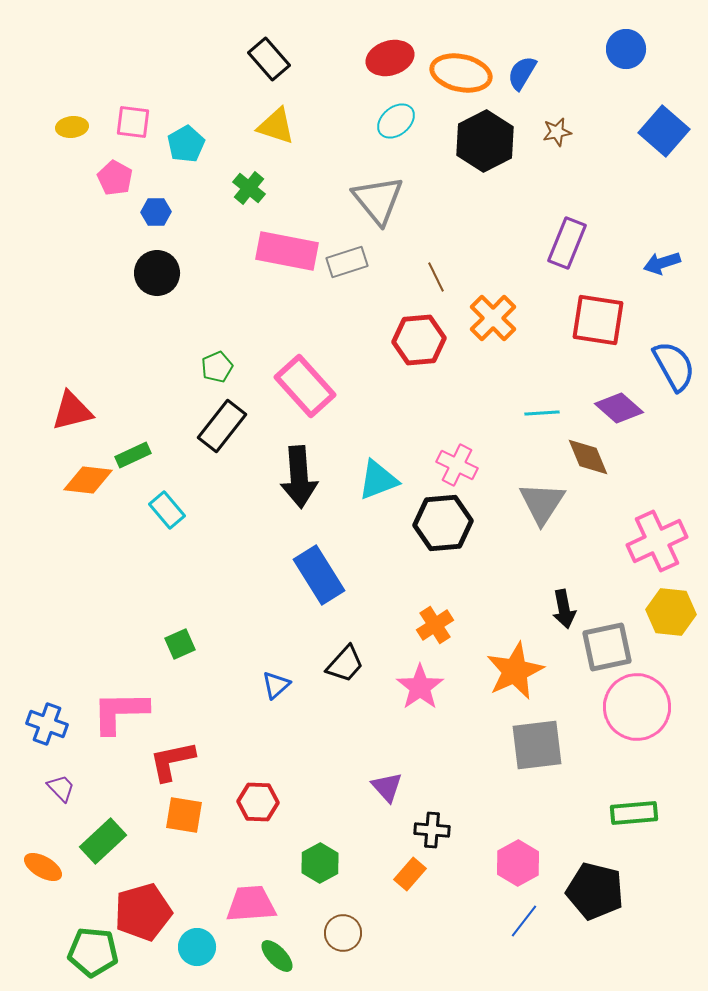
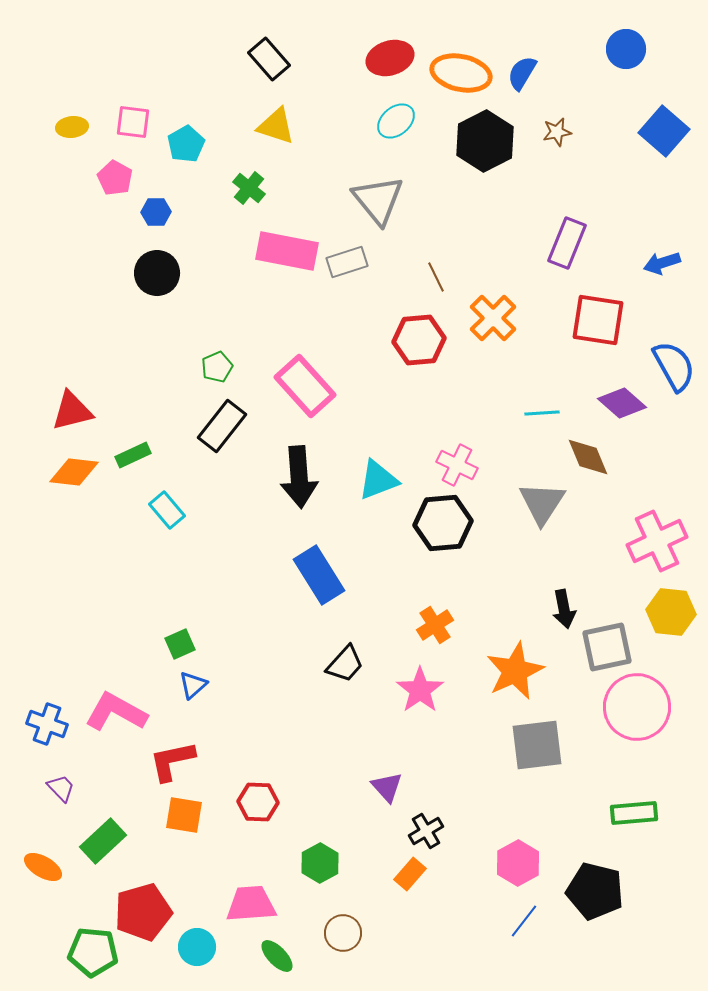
purple diamond at (619, 408): moved 3 px right, 5 px up
orange diamond at (88, 480): moved 14 px left, 8 px up
blue triangle at (276, 685): moved 83 px left
pink star at (420, 687): moved 3 px down
pink L-shape at (120, 712): moved 4 px left; rotated 30 degrees clockwise
black cross at (432, 830): moved 6 px left, 1 px down; rotated 36 degrees counterclockwise
